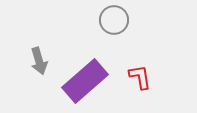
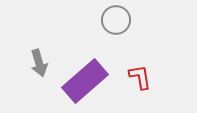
gray circle: moved 2 px right
gray arrow: moved 2 px down
